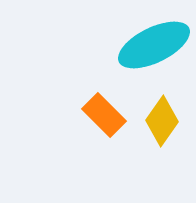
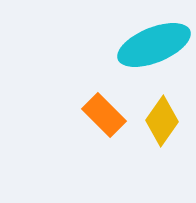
cyan ellipse: rotated 4 degrees clockwise
